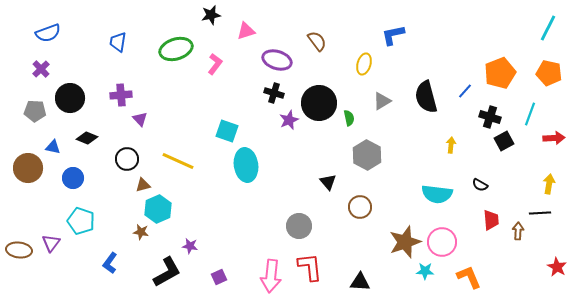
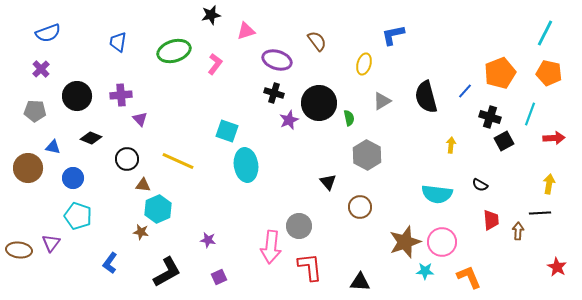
cyan line at (548, 28): moved 3 px left, 5 px down
green ellipse at (176, 49): moved 2 px left, 2 px down
black circle at (70, 98): moved 7 px right, 2 px up
black diamond at (87, 138): moved 4 px right
brown triangle at (143, 185): rotated 21 degrees clockwise
cyan pentagon at (81, 221): moved 3 px left, 5 px up
purple star at (190, 246): moved 18 px right, 6 px up
pink arrow at (271, 276): moved 29 px up
